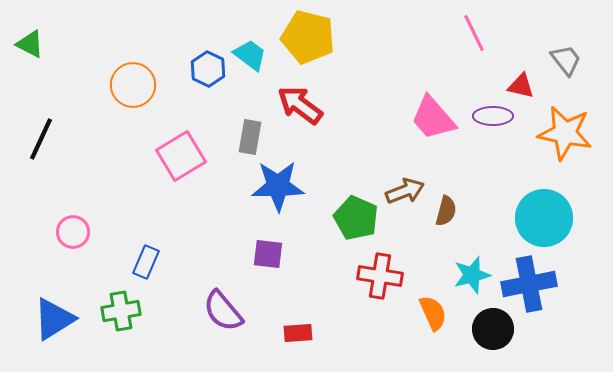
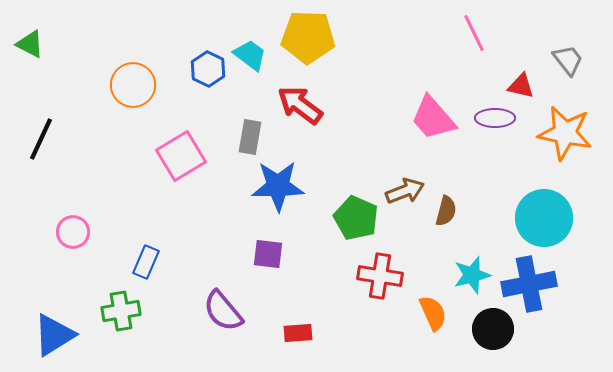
yellow pentagon: rotated 12 degrees counterclockwise
gray trapezoid: moved 2 px right
purple ellipse: moved 2 px right, 2 px down
blue triangle: moved 16 px down
